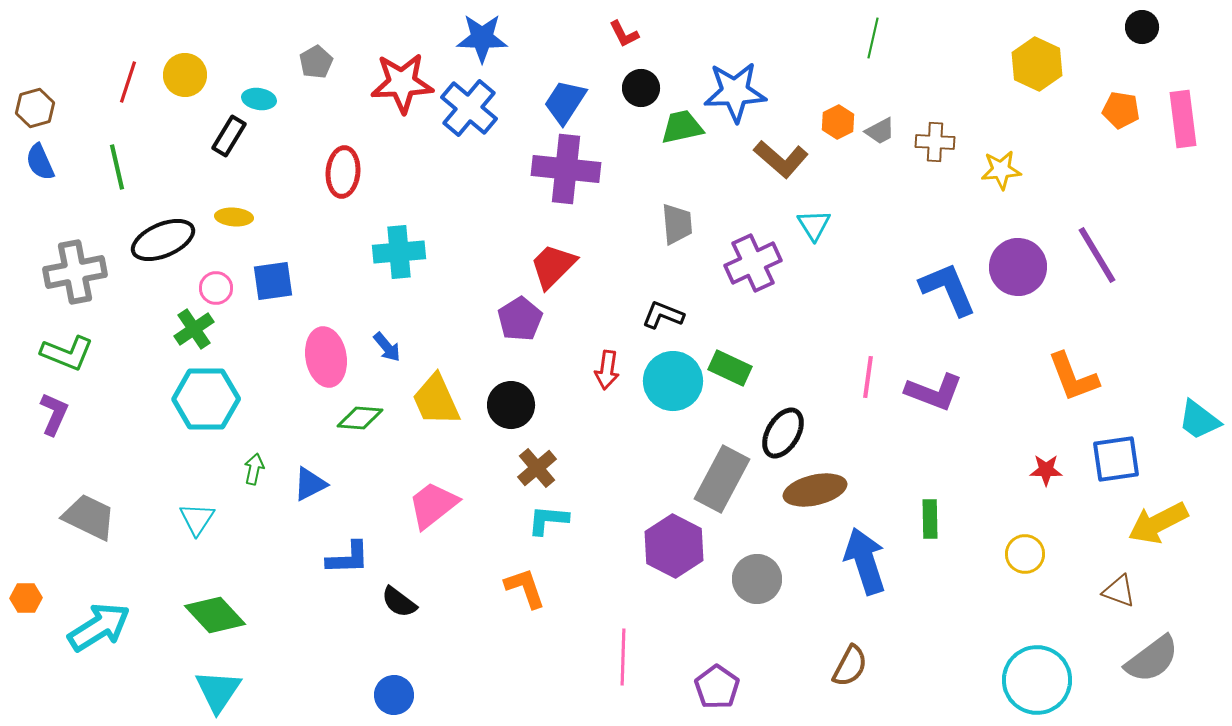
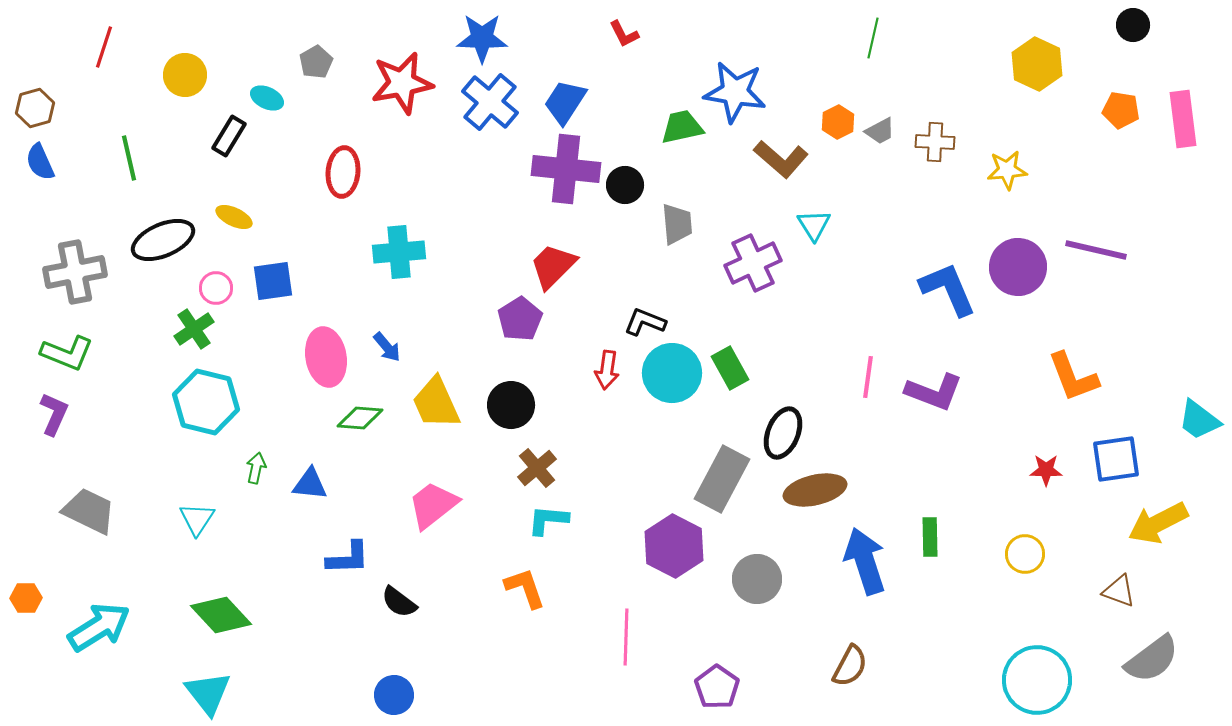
black circle at (1142, 27): moved 9 px left, 2 px up
red line at (128, 82): moved 24 px left, 35 px up
red star at (402, 83): rotated 8 degrees counterclockwise
black circle at (641, 88): moved 16 px left, 97 px down
blue star at (735, 92): rotated 12 degrees clockwise
cyan ellipse at (259, 99): moved 8 px right, 1 px up; rotated 16 degrees clockwise
blue cross at (469, 108): moved 21 px right, 6 px up
green line at (117, 167): moved 12 px right, 9 px up
yellow star at (1001, 170): moved 6 px right
yellow ellipse at (234, 217): rotated 21 degrees clockwise
purple line at (1097, 255): moved 1 px left, 5 px up; rotated 46 degrees counterclockwise
black L-shape at (663, 315): moved 18 px left, 7 px down
green rectangle at (730, 368): rotated 36 degrees clockwise
cyan circle at (673, 381): moved 1 px left, 8 px up
cyan hexagon at (206, 399): moved 3 px down; rotated 14 degrees clockwise
yellow trapezoid at (436, 400): moved 3 px down
black ellipse at (783, 433): rotated 9 degrees counterclockwise
green arrow at (254, 469): moved 2 px right, 1 px up
blue triangle at (310, 484): rotated 33 degrees clockwise
gray trapezoid at (89, 517): moved 6 px up
green rectangle at (930, 519): moved 18 px down
green diamond at (215, 615): moved 6 px right
pink line at (623, 657): moved 3 px right, 20 px up
cyan triangle at (218, 691): moved 10 px left, 2 px down; rotated 12 degrees counterclockwise
